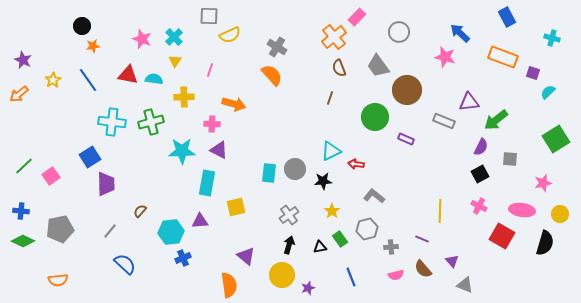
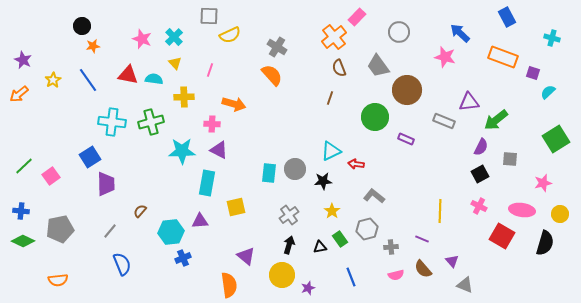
yellow triangle at (175, 61): moved 2 px down; rotated 16 degrees counterclockwise
blue semicircle at (125, 264): moved 3 px left; rotated 25 degrees clockwise
